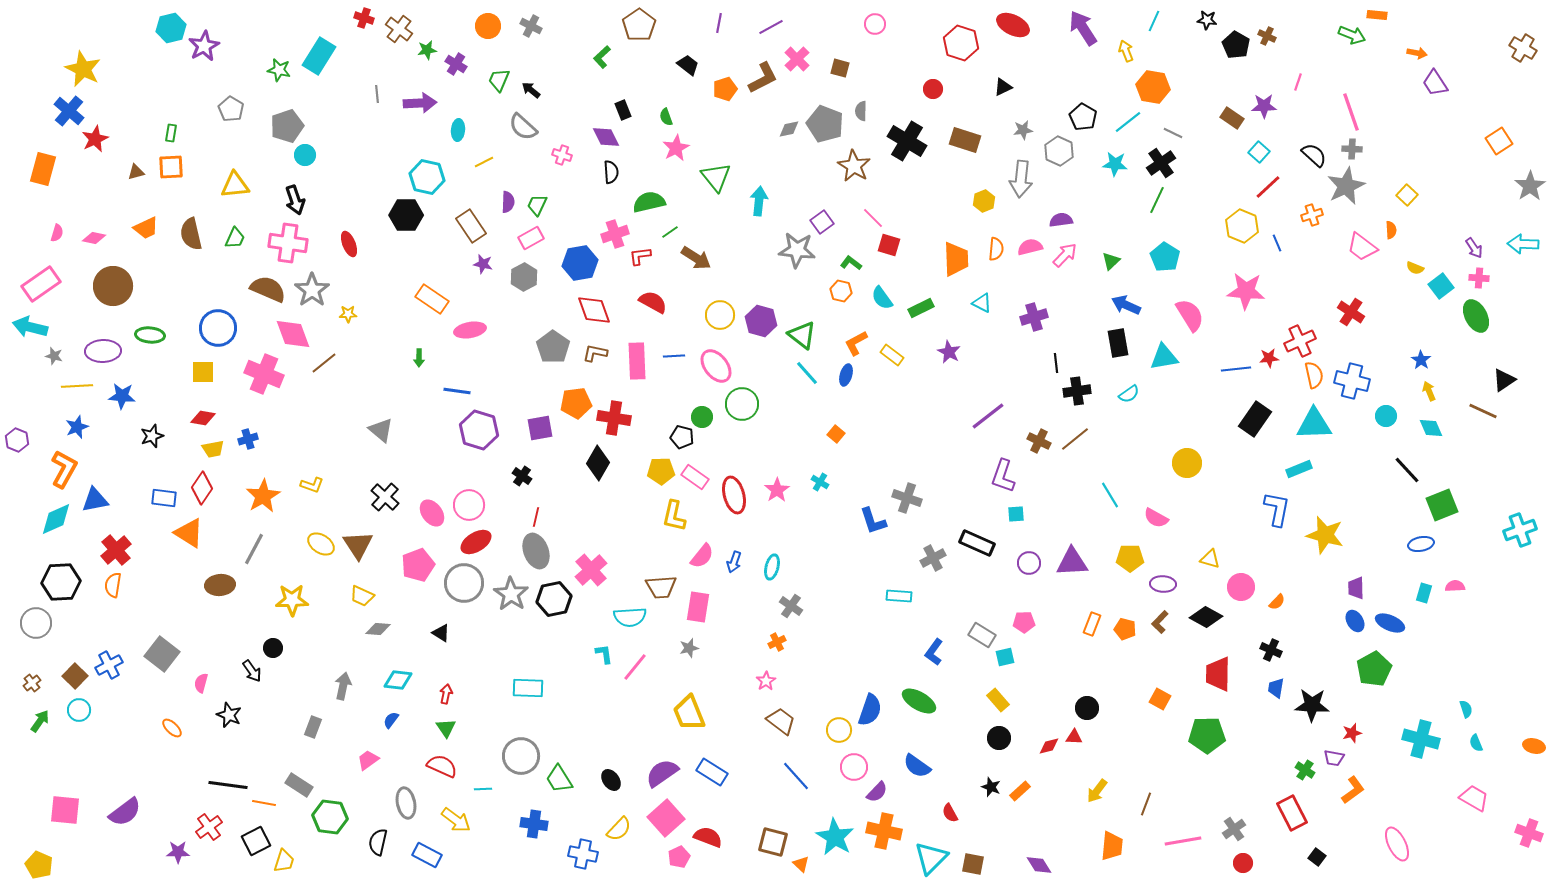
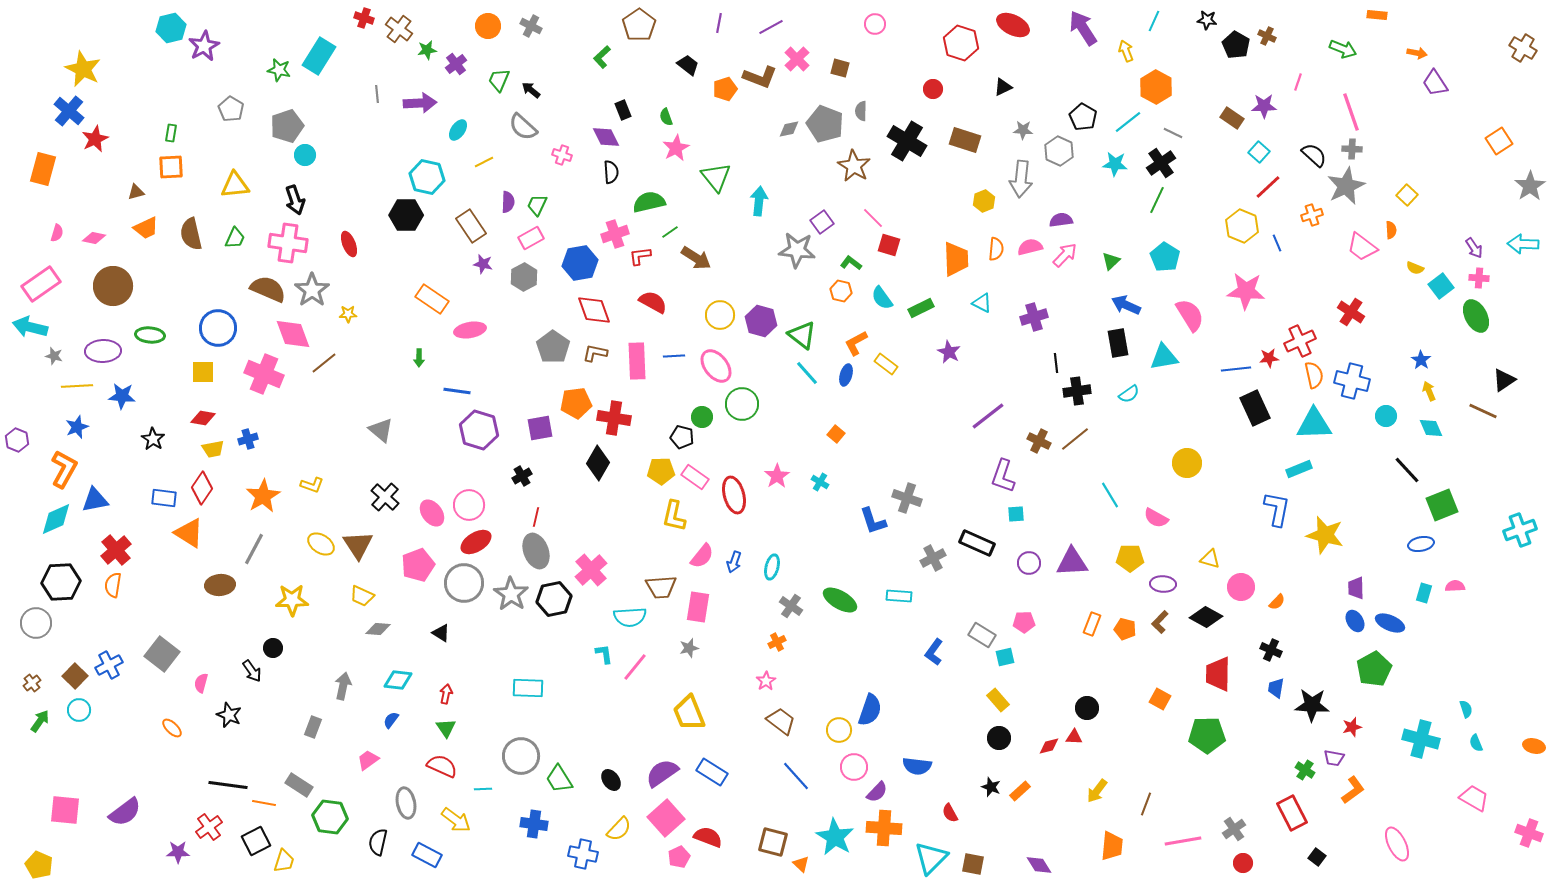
green arrow at (1352, 35): moved 9 px left, 14 px down
purple cross at (456, 64): rotated 20 degrees clockwise
brown L-shape at (763, 78): moved 3 px left, 1 px up; rotated 48 degrees clockwise
orange hexagon at (1153, 87): moved 3 px right; rotated 20 degrees clockwise
cyan ellipse at (458, 130): rotated 30 degrees clockwise
gray star at (1023, 130): rotated 12 degrees clockwise
brown triangle at (136, 172): moved 20 px down
yellow rectangle at (892, 355): moved 6 px left, 9 px down
black rectangle at (1255, 419): moved 11 px up; rotated 60 degrees counterclockwise
black star at (152, 436): moved 1 px right, 3 px down; rotated 20 degrees counterclockwise
black cross at (522, 476): rotated 24 degrees clockwise
pink star at (777, 490): moved 14 px up
green ellipse at (919, 701): moved 79 px left, 101 px up
red star at (1352, 733): moved 6 px up
blue semicircle at (917, 766): rotated 28 degrees counterclockwise
orange cross at (884, 831): moved 3 px up; rotated 8 degrees counterclockwise
